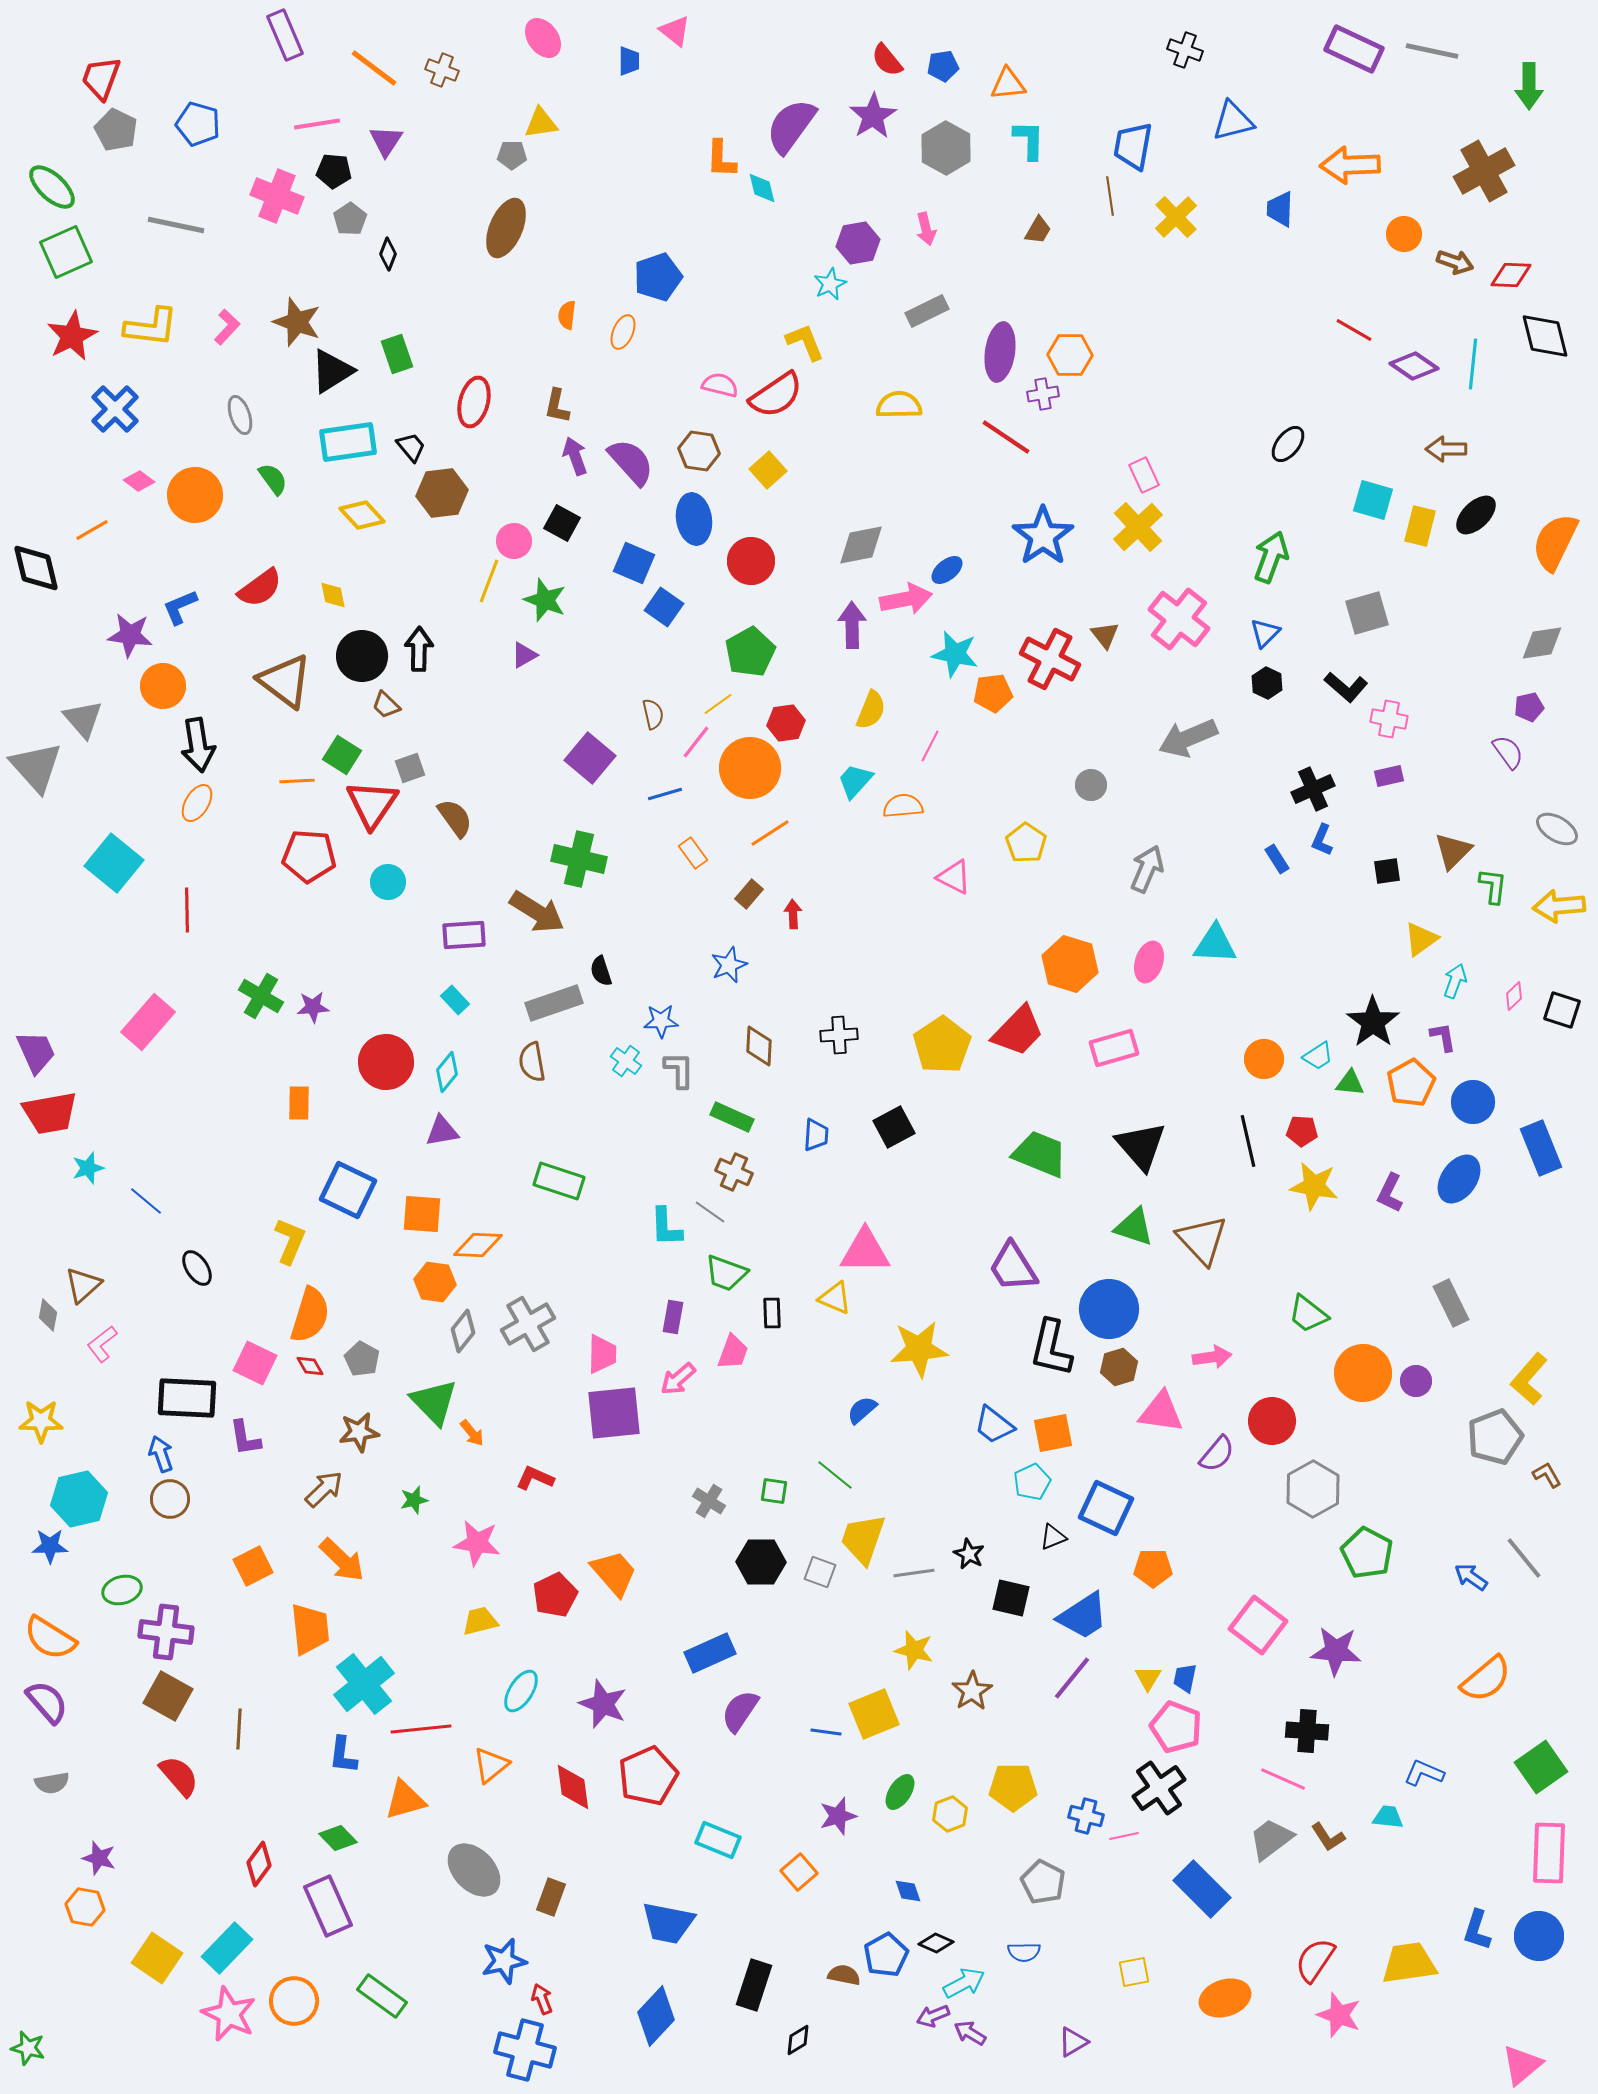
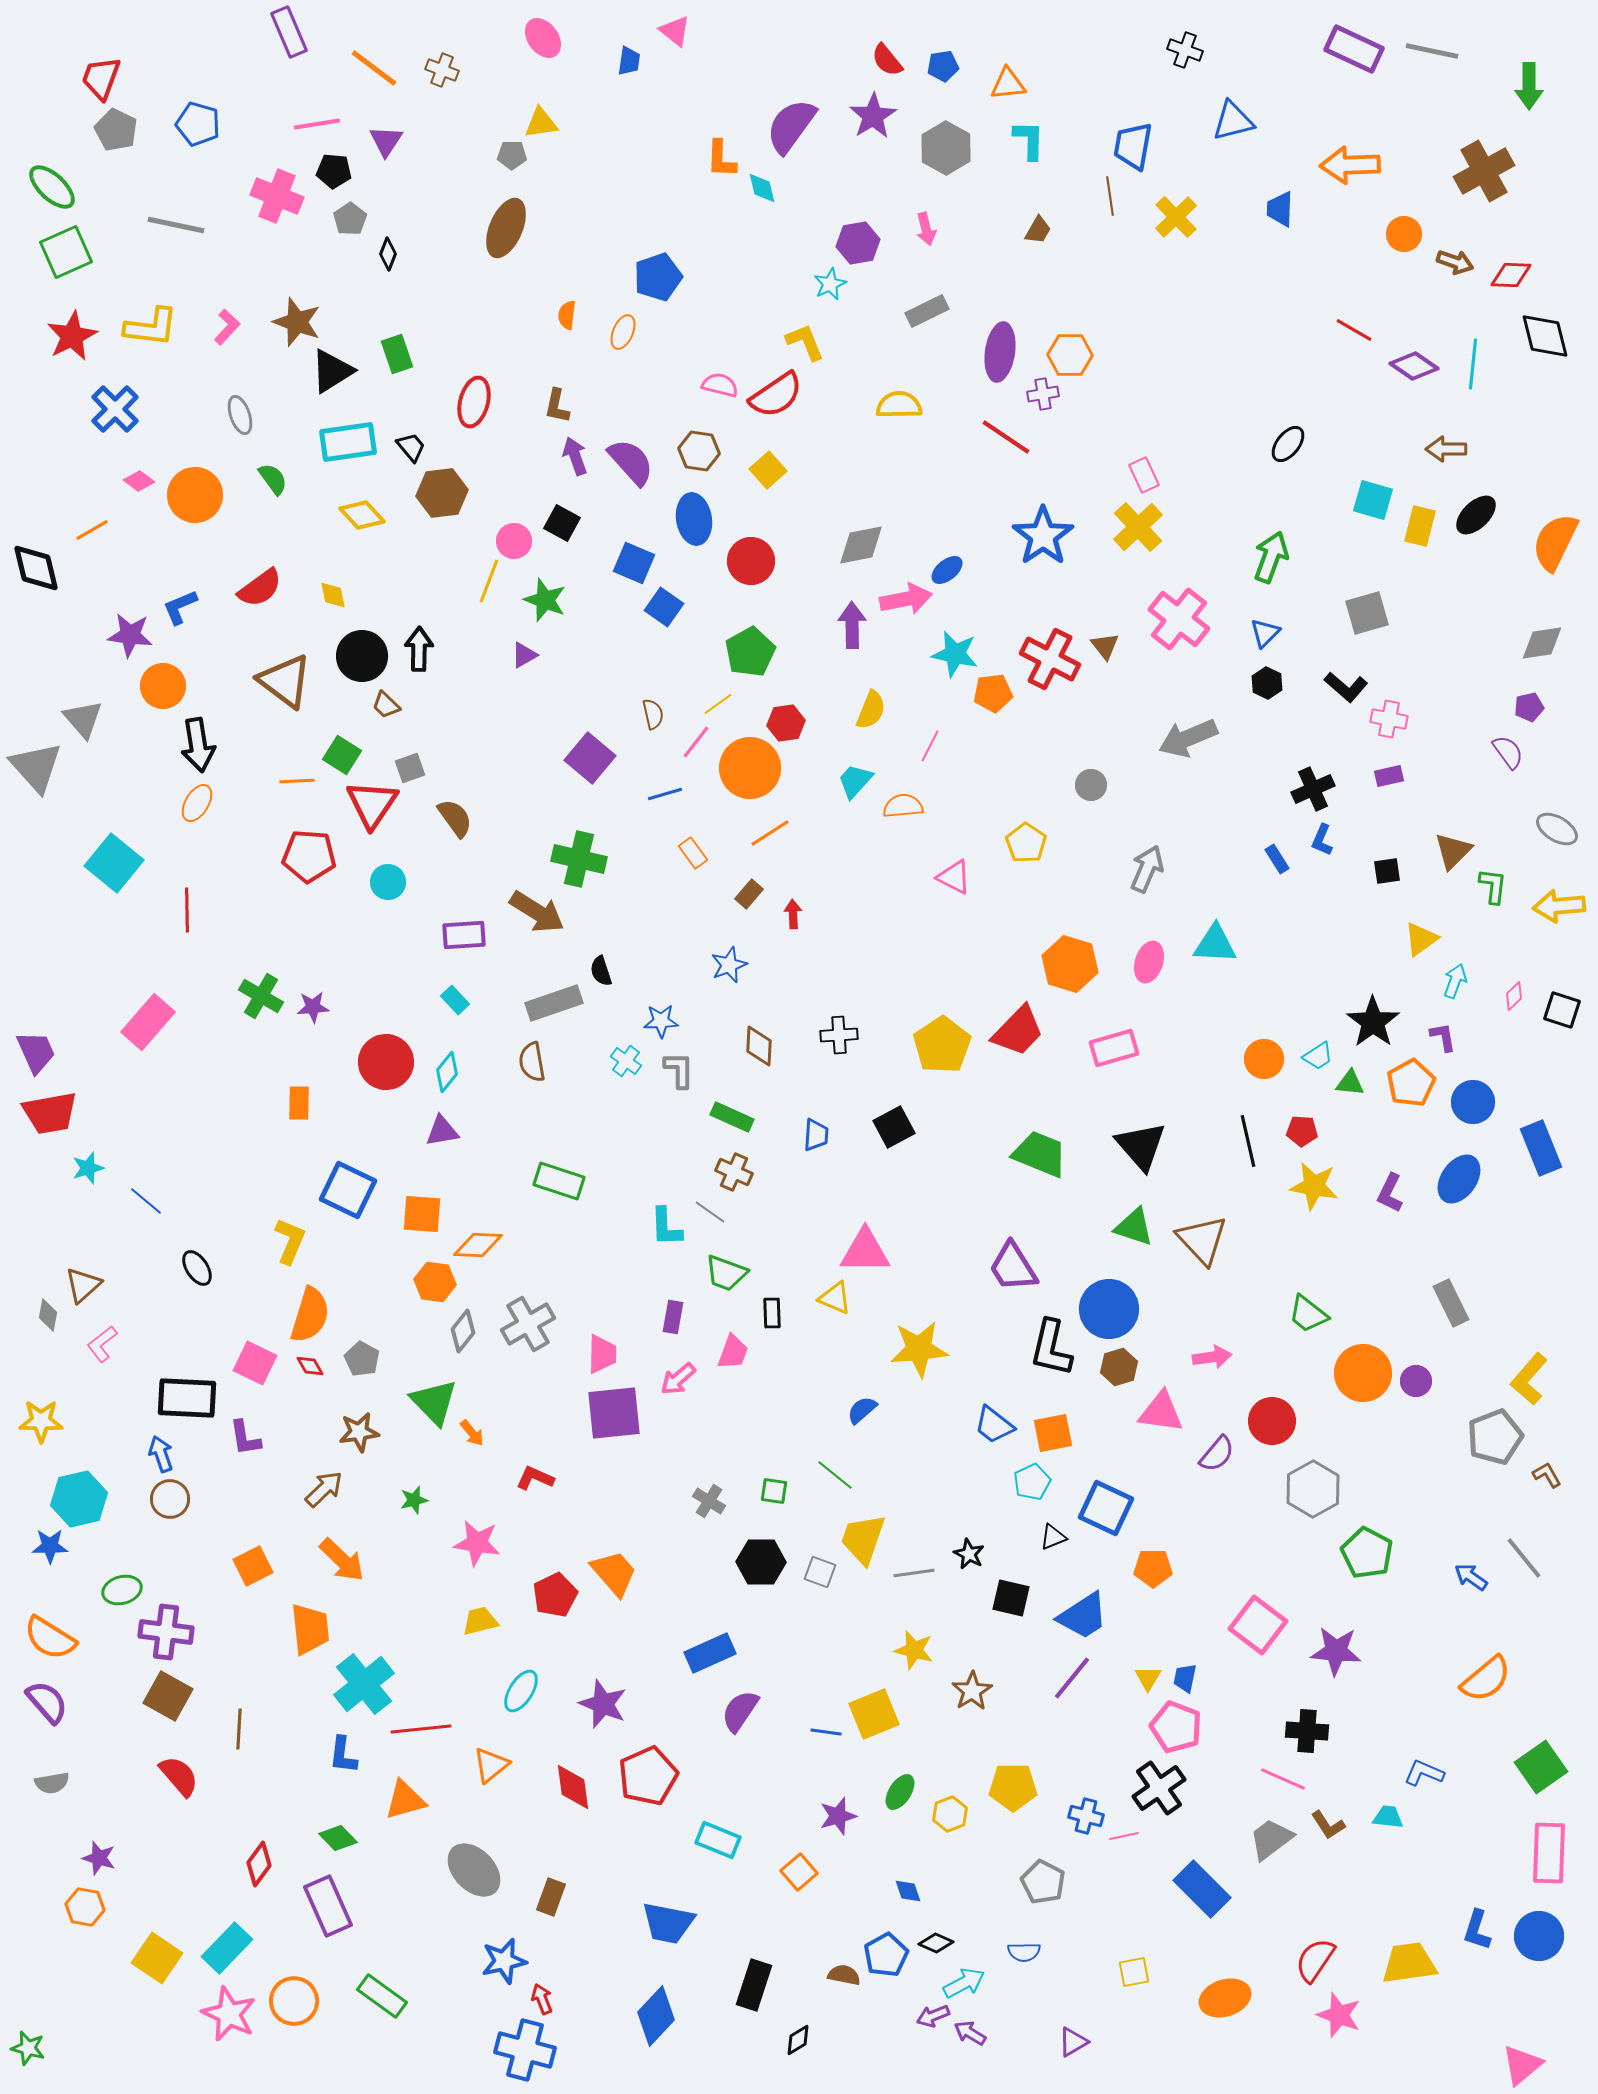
purple rectangle at (285, 35): moved 4 px right, 3 px up
blue trapezoid at (629, 61): rotated 8 degrees clockwise
brown triangle at (1105, 635): moved 11 px down
brown L-shape at (1328, 1837): moved 12 px up
